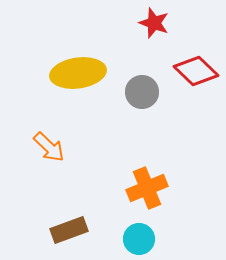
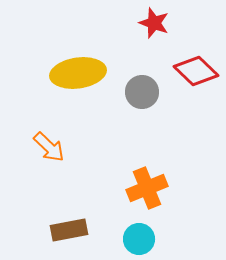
brown rectangle: rotated 9 degrees clockwise
